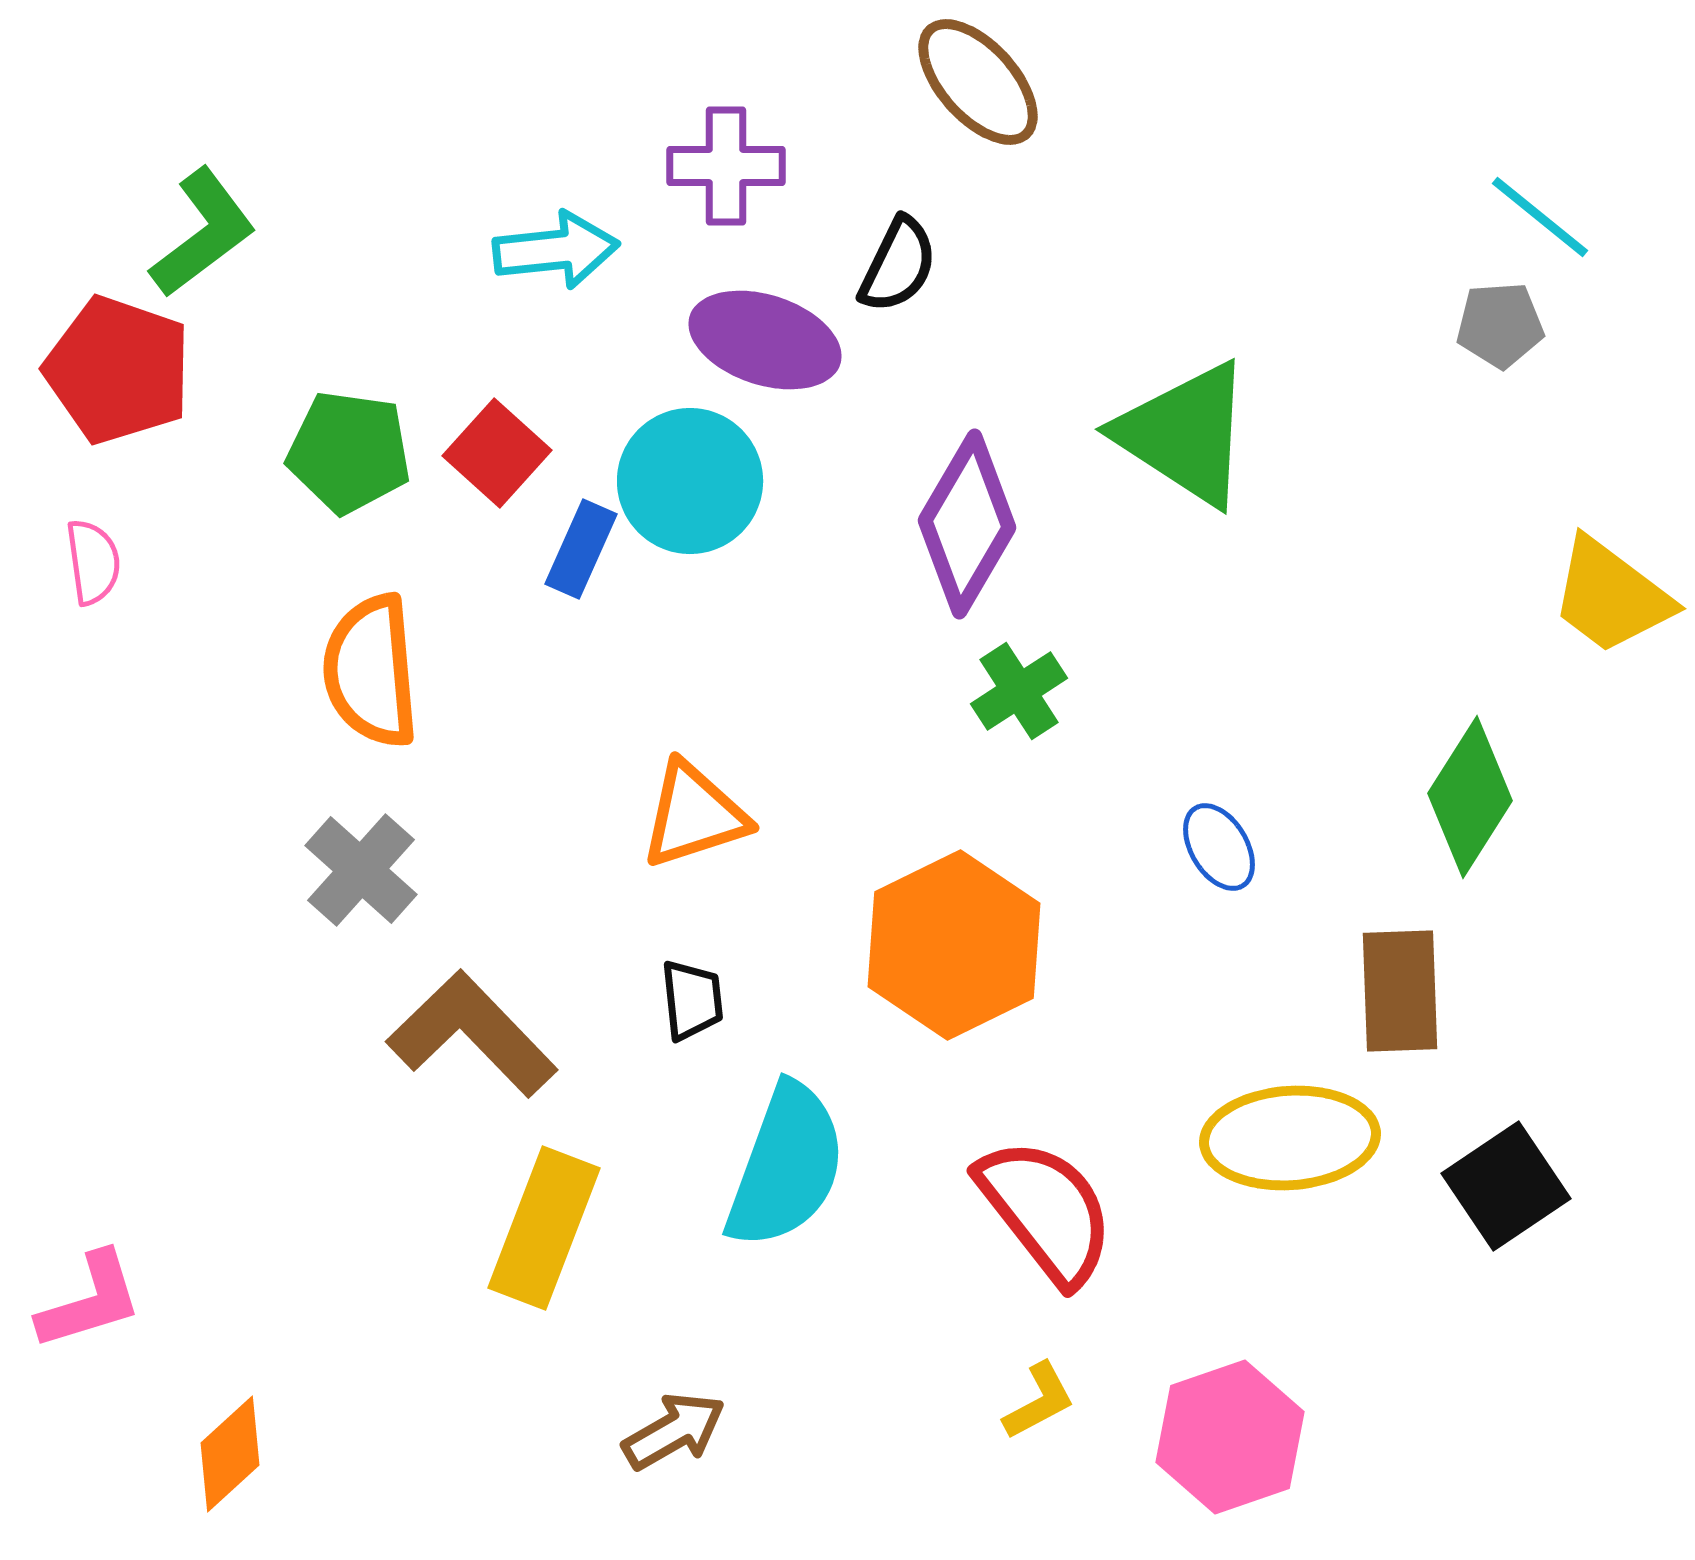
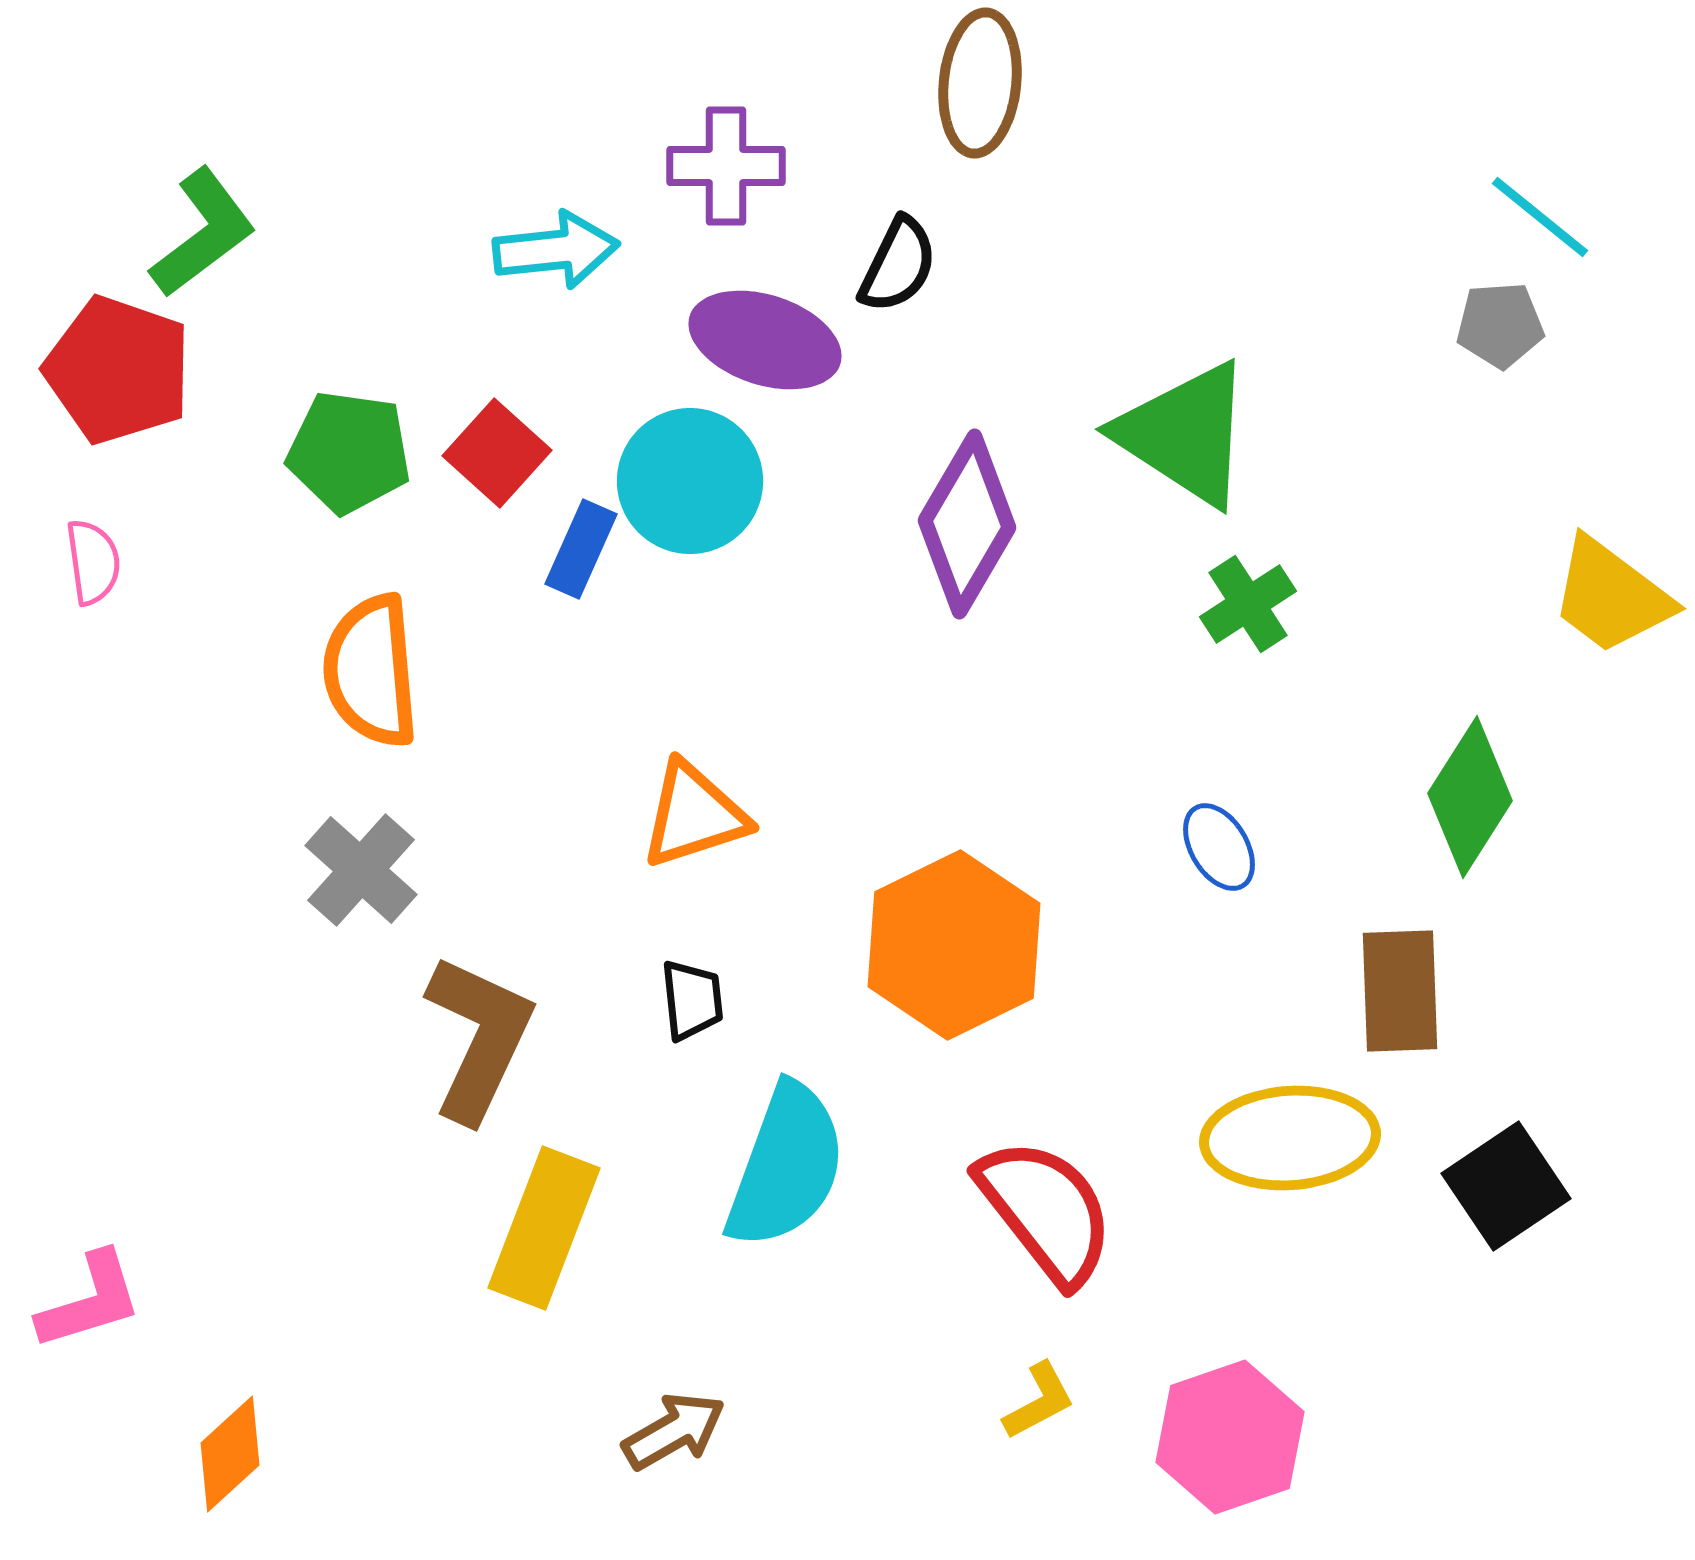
brown ellipse: moved 2 px right, 1 px down; rotated 48 degrees clockwise
green cross: moved 229 px right, 87 px up
brown L-shape: moved 7 px right, 4 px down; rotated 69 degrees clockwise
